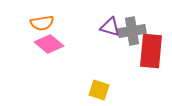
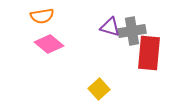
orange semicircle: moved 7 px up
red rectangle: moved 2 px left, 2 px down
yellow square: moved 1 px up; rotated 30 degrees clockwise
